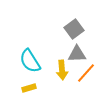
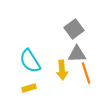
orange line: rotated 60 degrees counterclockwise
